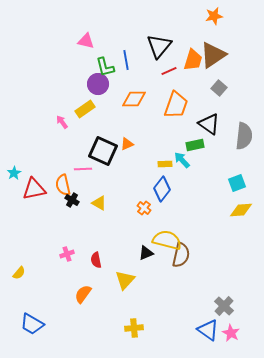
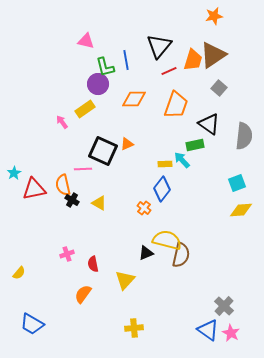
red semicircle at (96, 260): moved 3 px left, 4 px down
